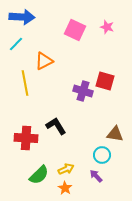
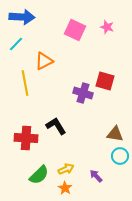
purple cross: moved 2 px down
cyan circle: moved 18 px right, 1 px down
